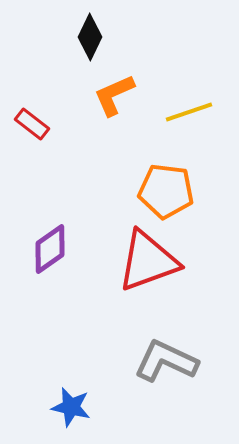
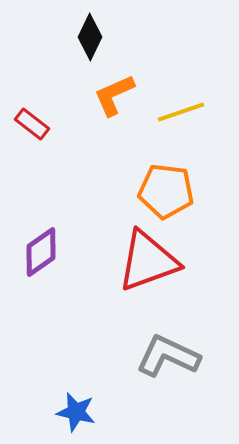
yellow line: moved 8 px left
purple diamond: moved 9 px left, 3 px down
gray L-shape: moved 2 px right, 5 px up
blue star: moved 5 px right, 5 px down
